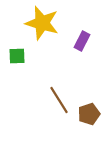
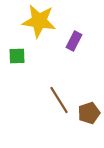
yellow star: moved 3 px left, 2 px up; rotated 8 degrees counterclockwise
purple rectangle: moved 8 px left
brown pentagon: moved 1 px up
